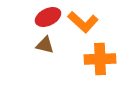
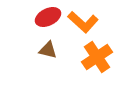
brown triangle: moved 3 px right, 5 px down
orange cross: moved 3 px left, 2 px up; rotated 32 degrees counterclockwise
